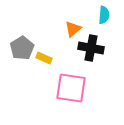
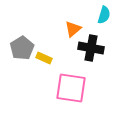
cyan semicircle: rotated 12 degrees clockwise
